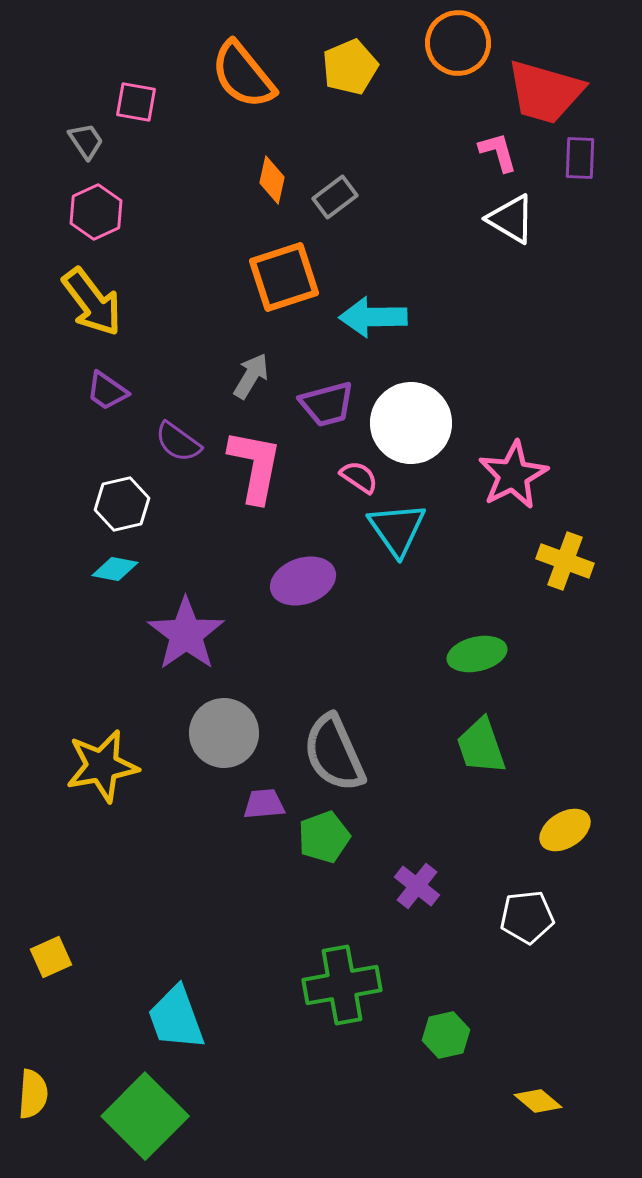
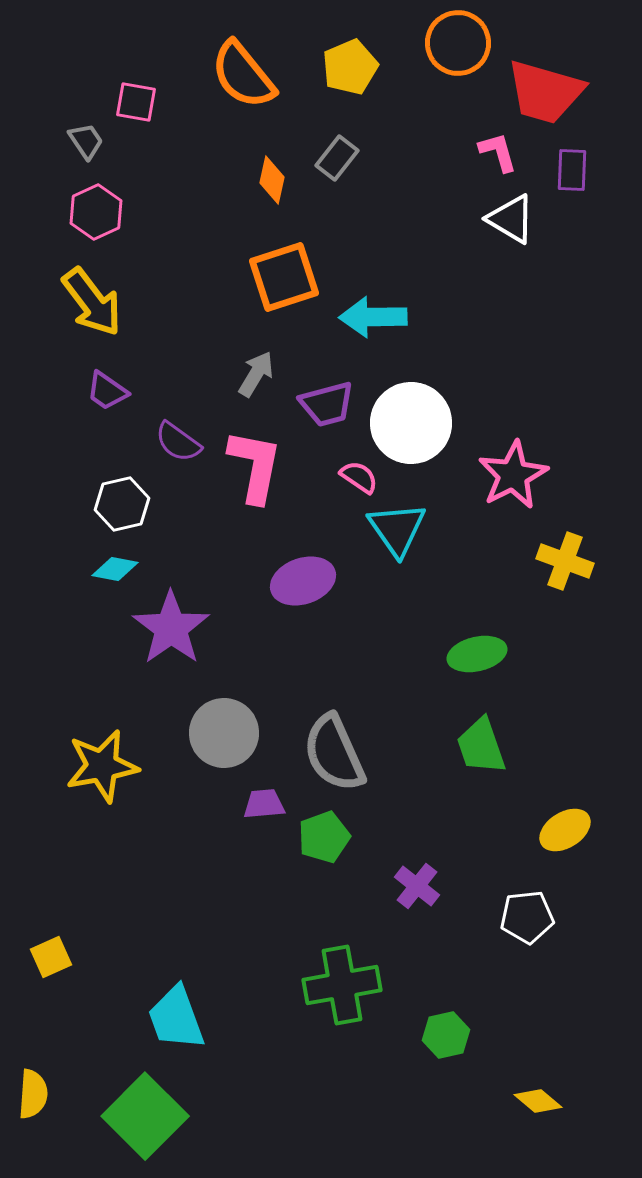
purple rectangle at (580, 158): moved 8 px left, 12 px down
gray rectangle at (335, 197): moved 2 px right, 39 px up; rotated 15 degrees counterclockwise
gray arrow at (251, 376): moved 5 px right, 2 px up
purple star at (186, 634): moved 15 px left, 6 px up
